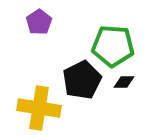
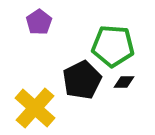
yellow cross: moved 4 px left; rotated 33 degrees clockwise
